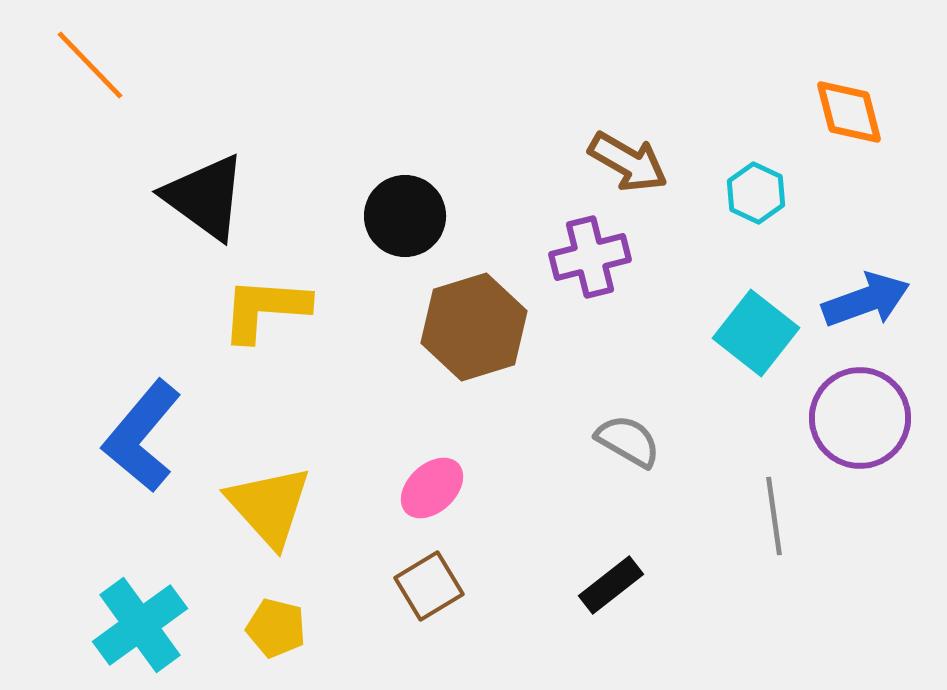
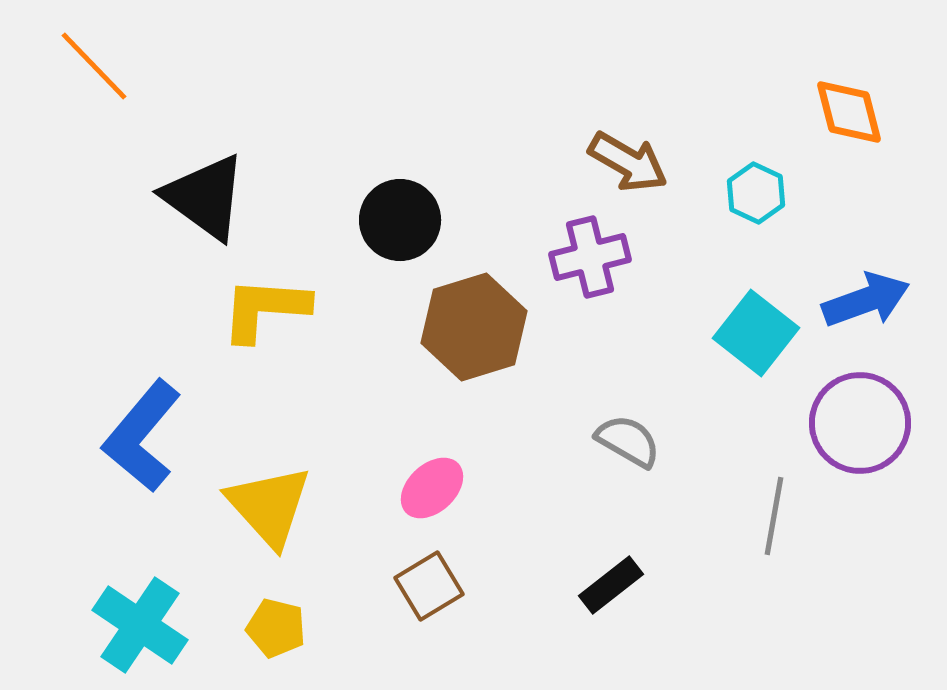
orange line: moved 4 px right, 1 px down
black circle: moved 5 px left, 4 px down
purple circle: moved 5 px down
gray line: rotated 18 degrees clockwise
cyan cross: rotated 20 degrees counterclockwise
